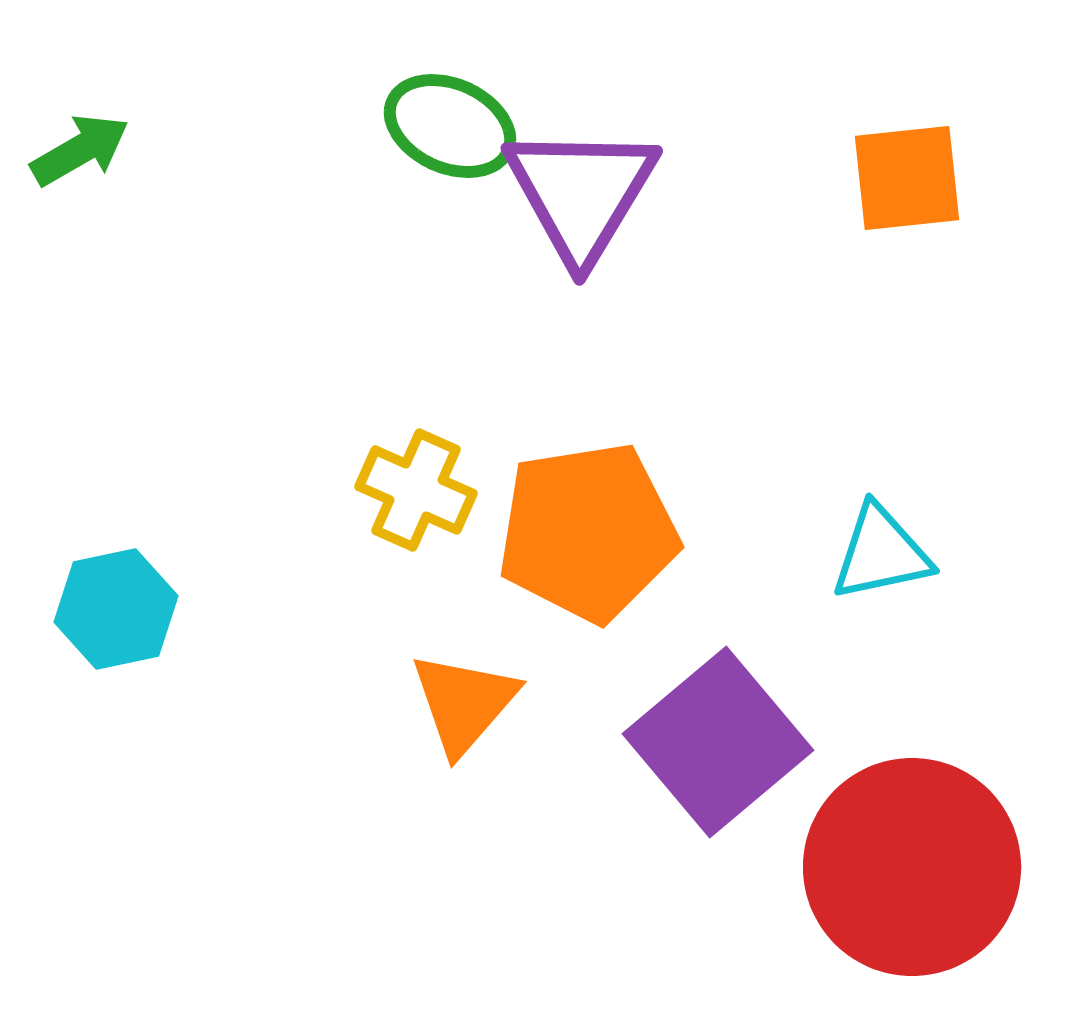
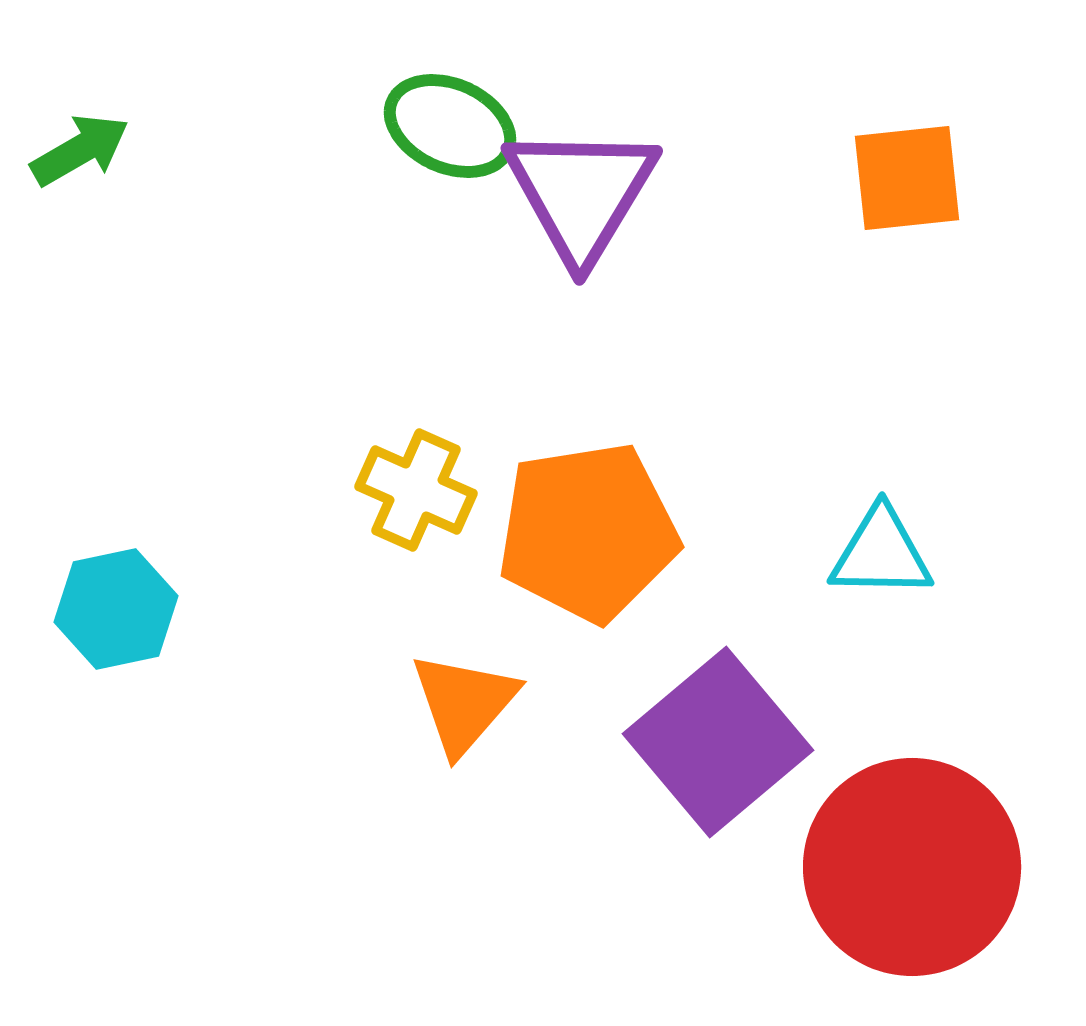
cyan triangle: rotated 13 degrees clockwise
